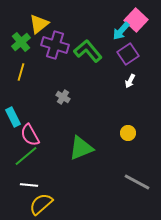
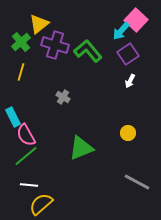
pink semicircle: moved 4 px left
